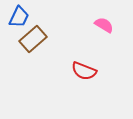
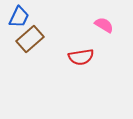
brown rectangle: moved 3 px left
red semicircle: moved 3 px left, 14 px up; rotated 30 degrees counterclockwise
